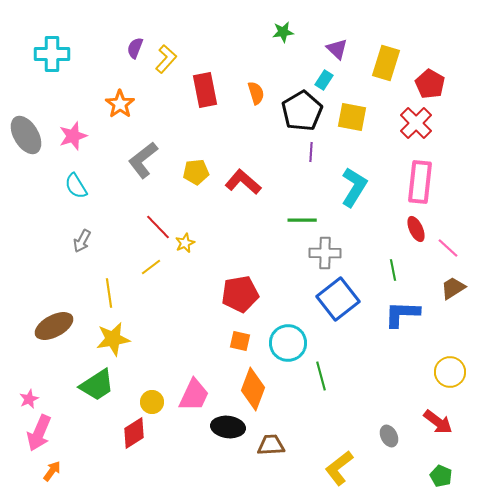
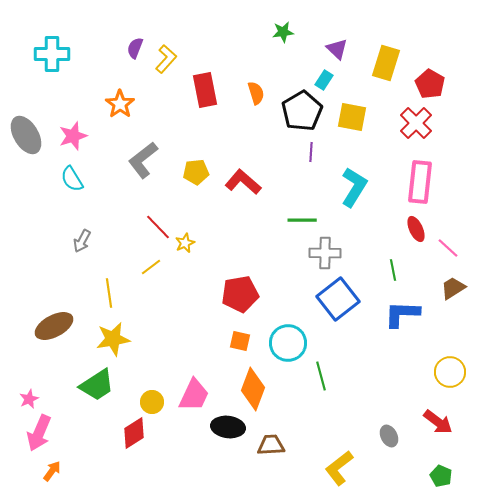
cyan semicircle at (76, 186): moved 4 px left, 7 px up
